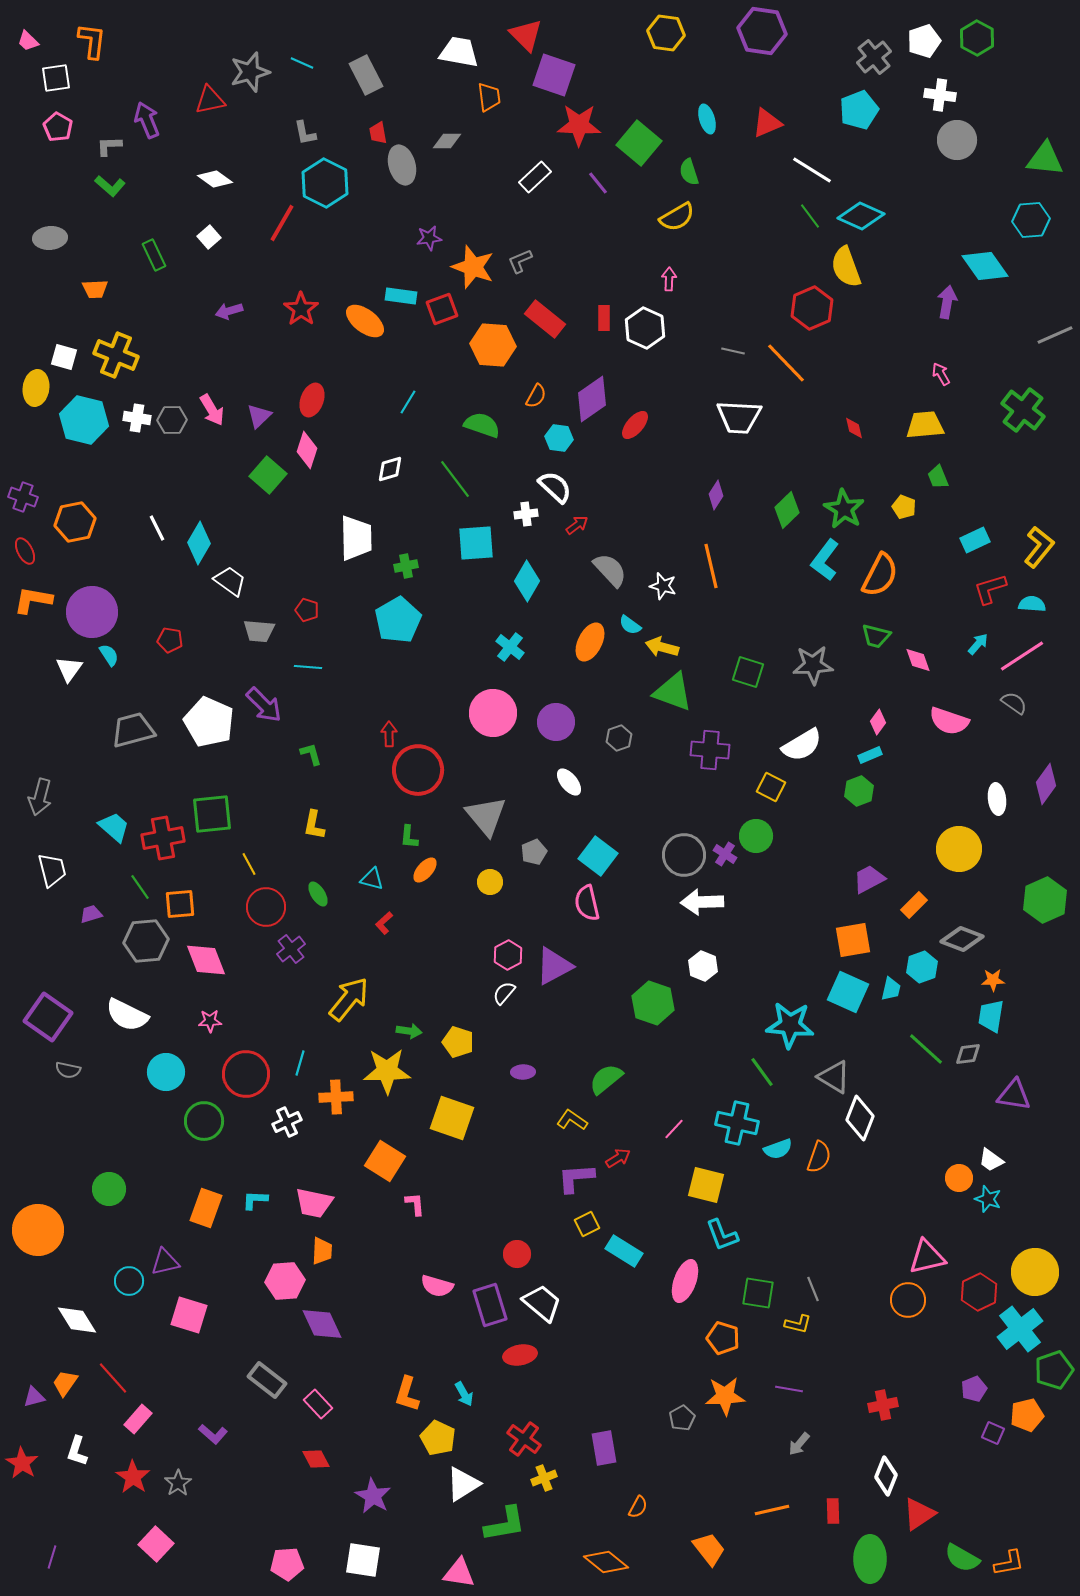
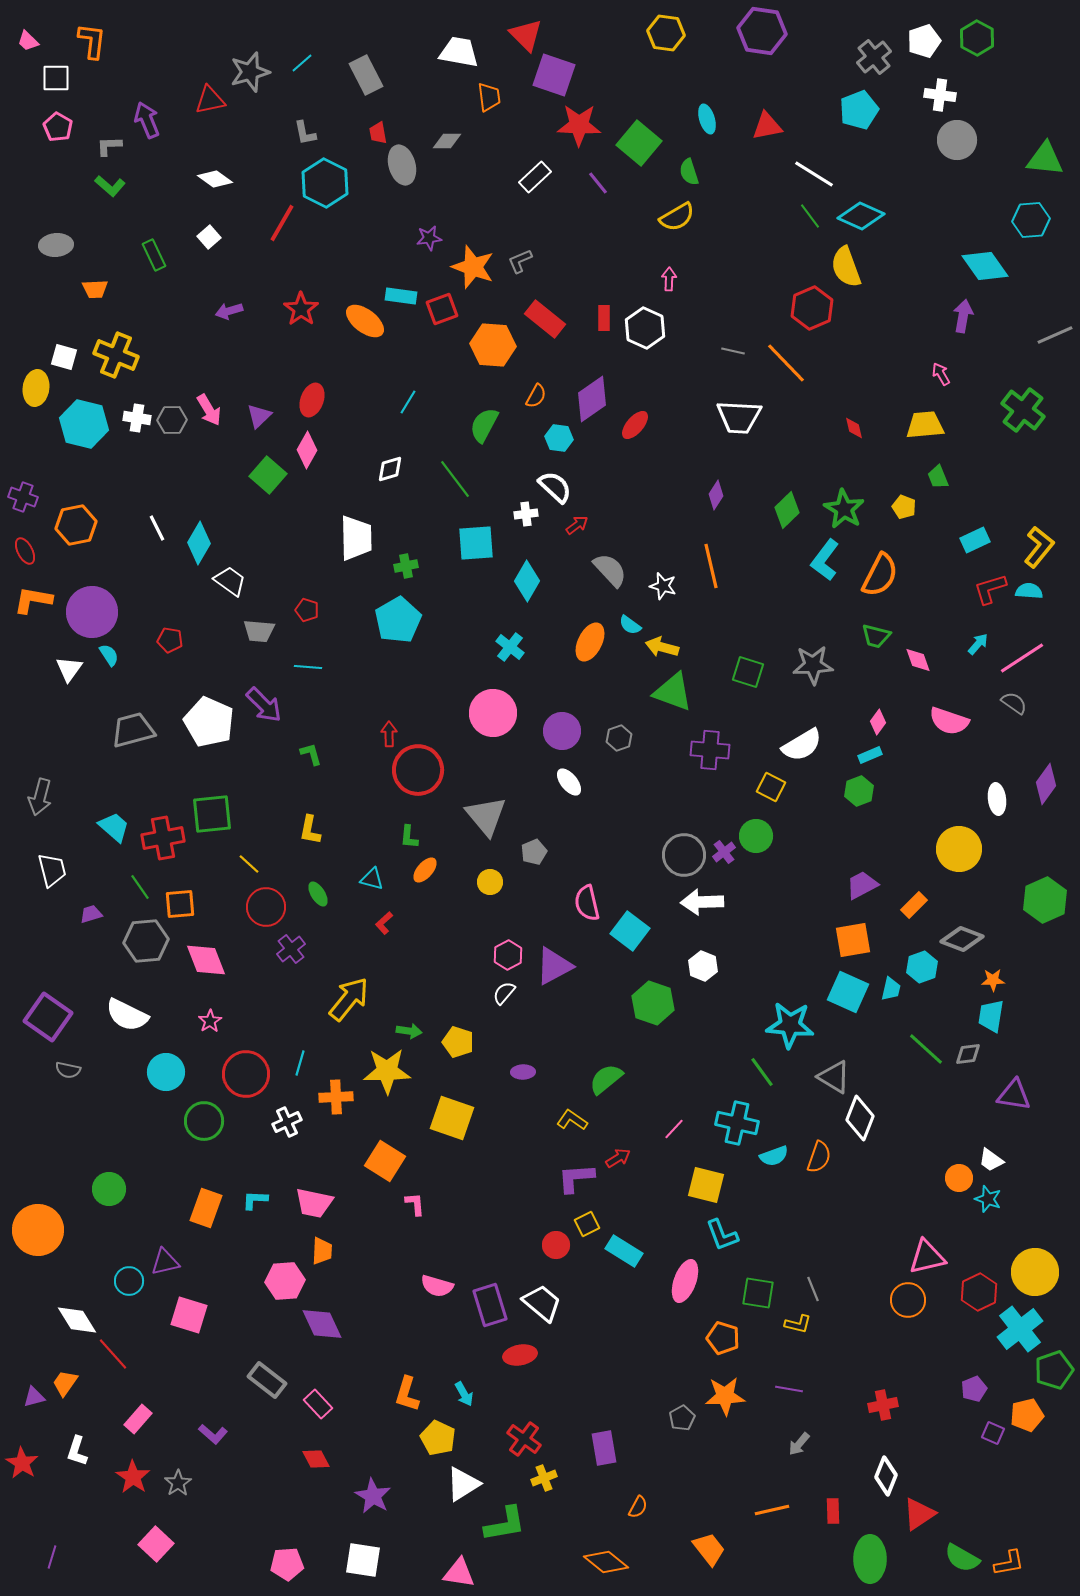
cyan line at (302, 63): rotated 65 degrees counterclockwise
white square at (56, 78): rotated 8 degrees clockwise
red triangle at (767, 123): moved 3 px down; rotated 12 degrees clockwise
white line at (812, 170): moved 2 px right, 4 px down
gray ellipse at (50, 238): moved 6 px right, 7 px down
purple arrow at (947, 302): moved 16 px right, 14 px down
pink arrow at (212, 410): moved 3 px left
cyan hexagon at (84, 420): moved 4 px down
green semicircle at (482, 425): moved 2 px right; rotated 81 degrees counterclockwise
pink diamond at (307, 450): rotated 12 degrees clockwise
orange hexagon at (75, 522): moved 1 px right, 3 px down
cyan semicircle at (1032, 604): moved 3 px left, 13 px up
pink line at (1022, 656): moved 2 px down
purple circle at (556, 722): moved 6 px right, 9 px down
yellow L-shape at (314, 825): moved 4 px left, 5 px down
purple cross at (725, 854): moved 1 px left, 2 px up; rotated 20 degrees clockwise
cyan square at (598, 856): moved 32 px right, 75 px down
yellow line at (249, 864): rotated 20 degrees counterclockwise
purple trapezoid at (869, 879): moved 7 px left, 6 px down
pink star at (210, 1021): rotated 30 degrees counterclockwise
cyan semicircle at (778, 1149): moved 4 px left, 7 px down
red circle at (517, 1254): moved 39 px right, 9 px up
red line at (113, 1378): moved 24 px up
